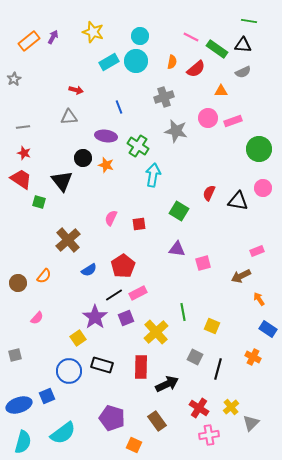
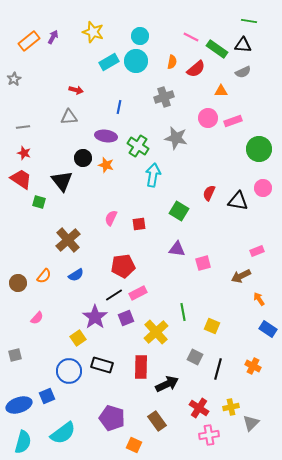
blue line at (119, 107): rotated 32 degrees clockwise
gray star at (176, 131): moved 7 px down
red pentagon at (123, 266): rotated 25 degrees clockwise
blue semicircle at (89, 270): moved 13 px left, 5 px down
orange cross at (253, 357): moved 9 px down
yellow cross at (231, 407): rotated 28 degrees clockwise
